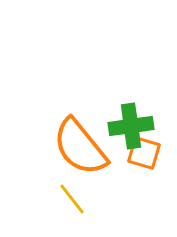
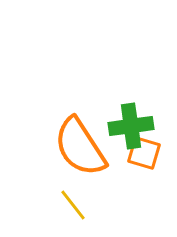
orange semicircle: rotated 6 degrees clockwise
yellow line: moved 1 px right, 6 px down
